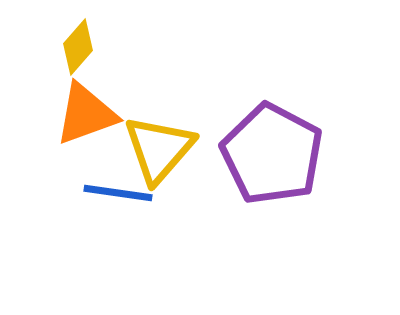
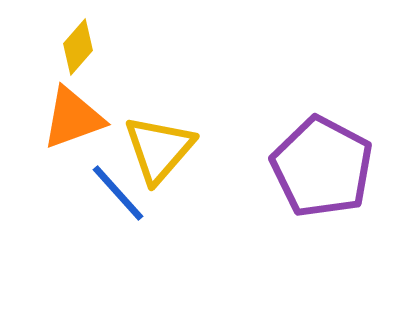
orange triangle: moved 13 px left, 4 px down
purple pentagon: moved 50 px right, 13 px down
blue line: rotated 40 degrees clockwise
